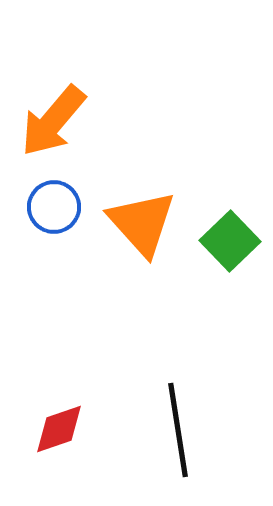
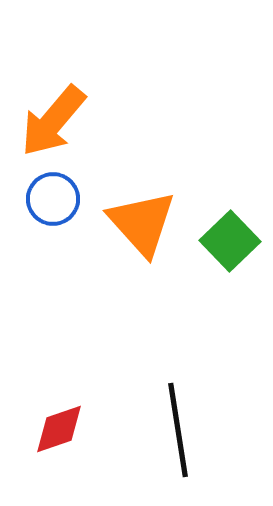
blue circle: moved 1 px left, 8 px up
